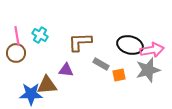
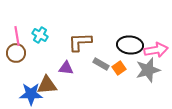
black ellipse: rotated 10 degrees counterclockwise
pink arrow: moved 4 px right
purple triangle: moved 2 px up
orange square: moved 7 px up; rotated 24 degrees counterclockwise
